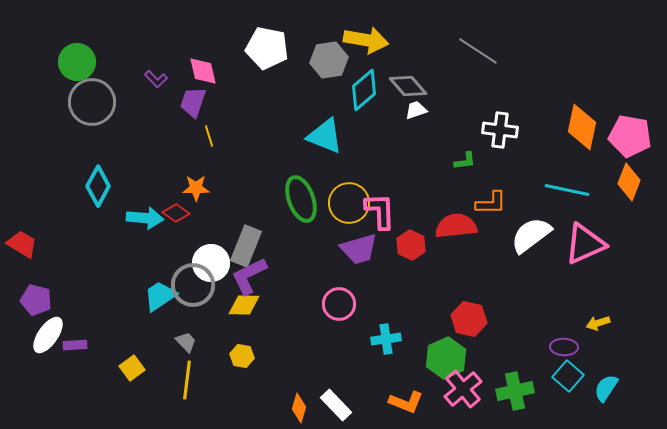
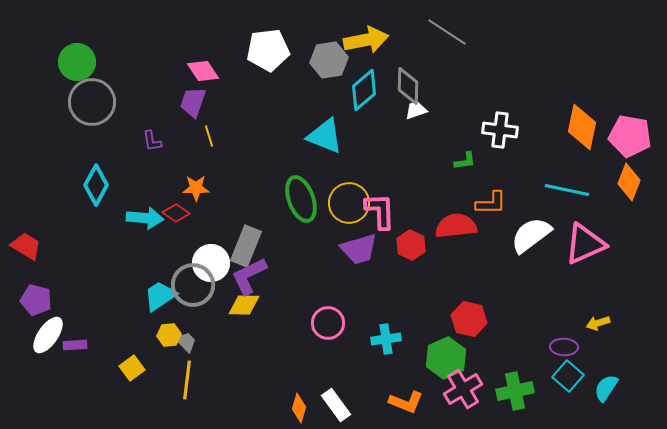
yellow arrow at (366, 40): rotated 21 degrees counterclockwise
white pentagon at (267, 48): moved 1 px right, 2 px down; rotated 18 degrees counterclockwise
gray line at (478, 51): moved 31 px left, 19 px up
pink diamond at (203, 71): rotated 20 degrees counterclockwise
purple L-shape at (156, 79): moved 4 px left, 62 px down; rotated 35 degrees clockwise
gray diamond at (408, 86): rotated 42 degrees clockwise
cyan diamond at (98, 186): moved 2 px left, 1 px up
red trapezoid at (22, 244): moved 4 px right, 2 px down
pink circle at (339, 304): moved 11 px left, 19 px down
yellow hexagon at (242, 356): moved 73 px left, 21 px up; rotated 15 degrees counterclockwise
pink cross at (463, 389): rotated 9 degrees clockwise
white rectangle at (336, 405): rotated 8 degrees clockwise
